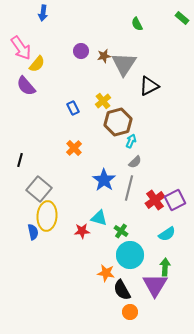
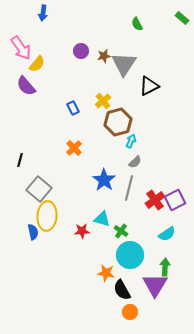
cyan triangle: moved 3 px right, 1 px down
